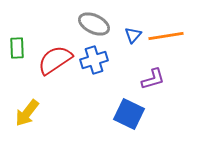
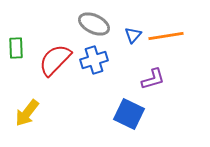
green rectangle: moved 1 px left
red semicircle: rotated 12 degrees counterclockwise
